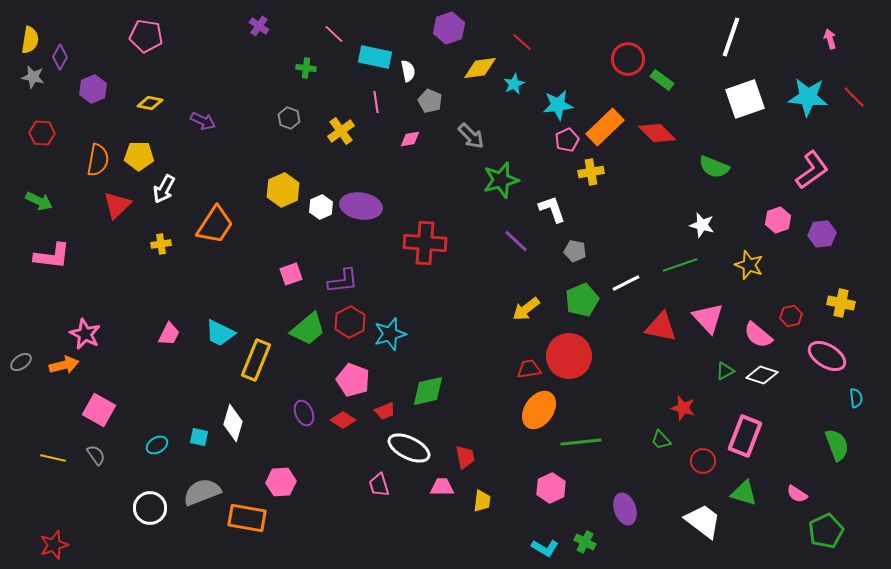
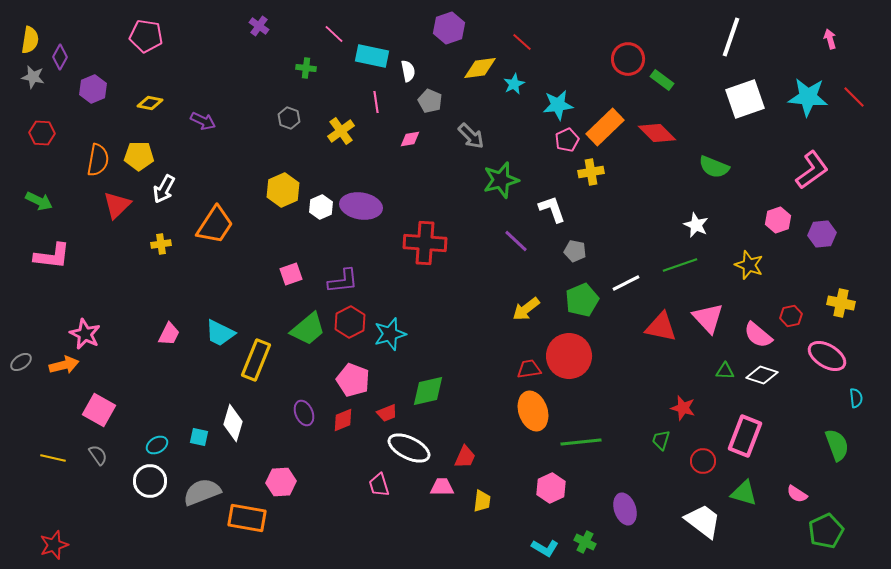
cyan rectangle at (375, 57): moved 3 px left, 1 px up
white star at (702, 225): moved 6 px left; rotated 10 degrees clockwise
green triangle at (725, 371): rotated 30 degrees clockwise
orange ellipse at (539, 410): moved 6 px left, 1 px down; rotated 54 degrees counterclockwise
red trapezoid at (385, 411): moved 2 px right, 2 px down
red diamond at (343, 420): rotated 55 degrees counterclockwise
green trapezoid at (661, 440): rotated 60 degrees clockwise
gray semicircle at (96, 455): moved 2 px right
red trapezoid at (465, 457): rotated 35 degrees clockwise
white circle at (150, 508): moved 27 px up
